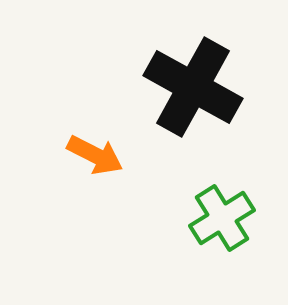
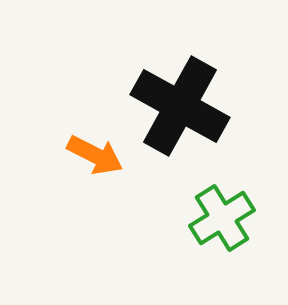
black cross: moved 13 px left, 19 px down
